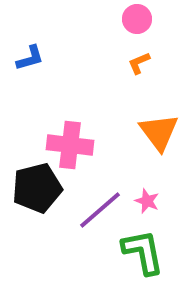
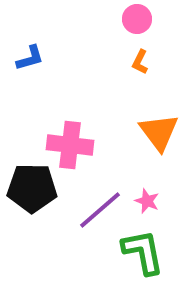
orange L-shape: moved 1 px right, 1 px up; rotated 40 degrees counterclockwise
black pentagon: moved 5 px left; rotated 15 degrees clockwise
